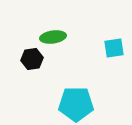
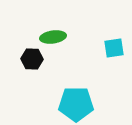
black hexagon: rotated 10 degrees clockwise
